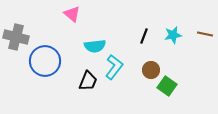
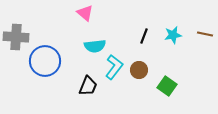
pink triangle: moved 13 px right, 1 px up
gray cross: rotated 10 degrees counterclockwise
brown circle: moved 12 px left
black trapezoid: moved 5 px down
